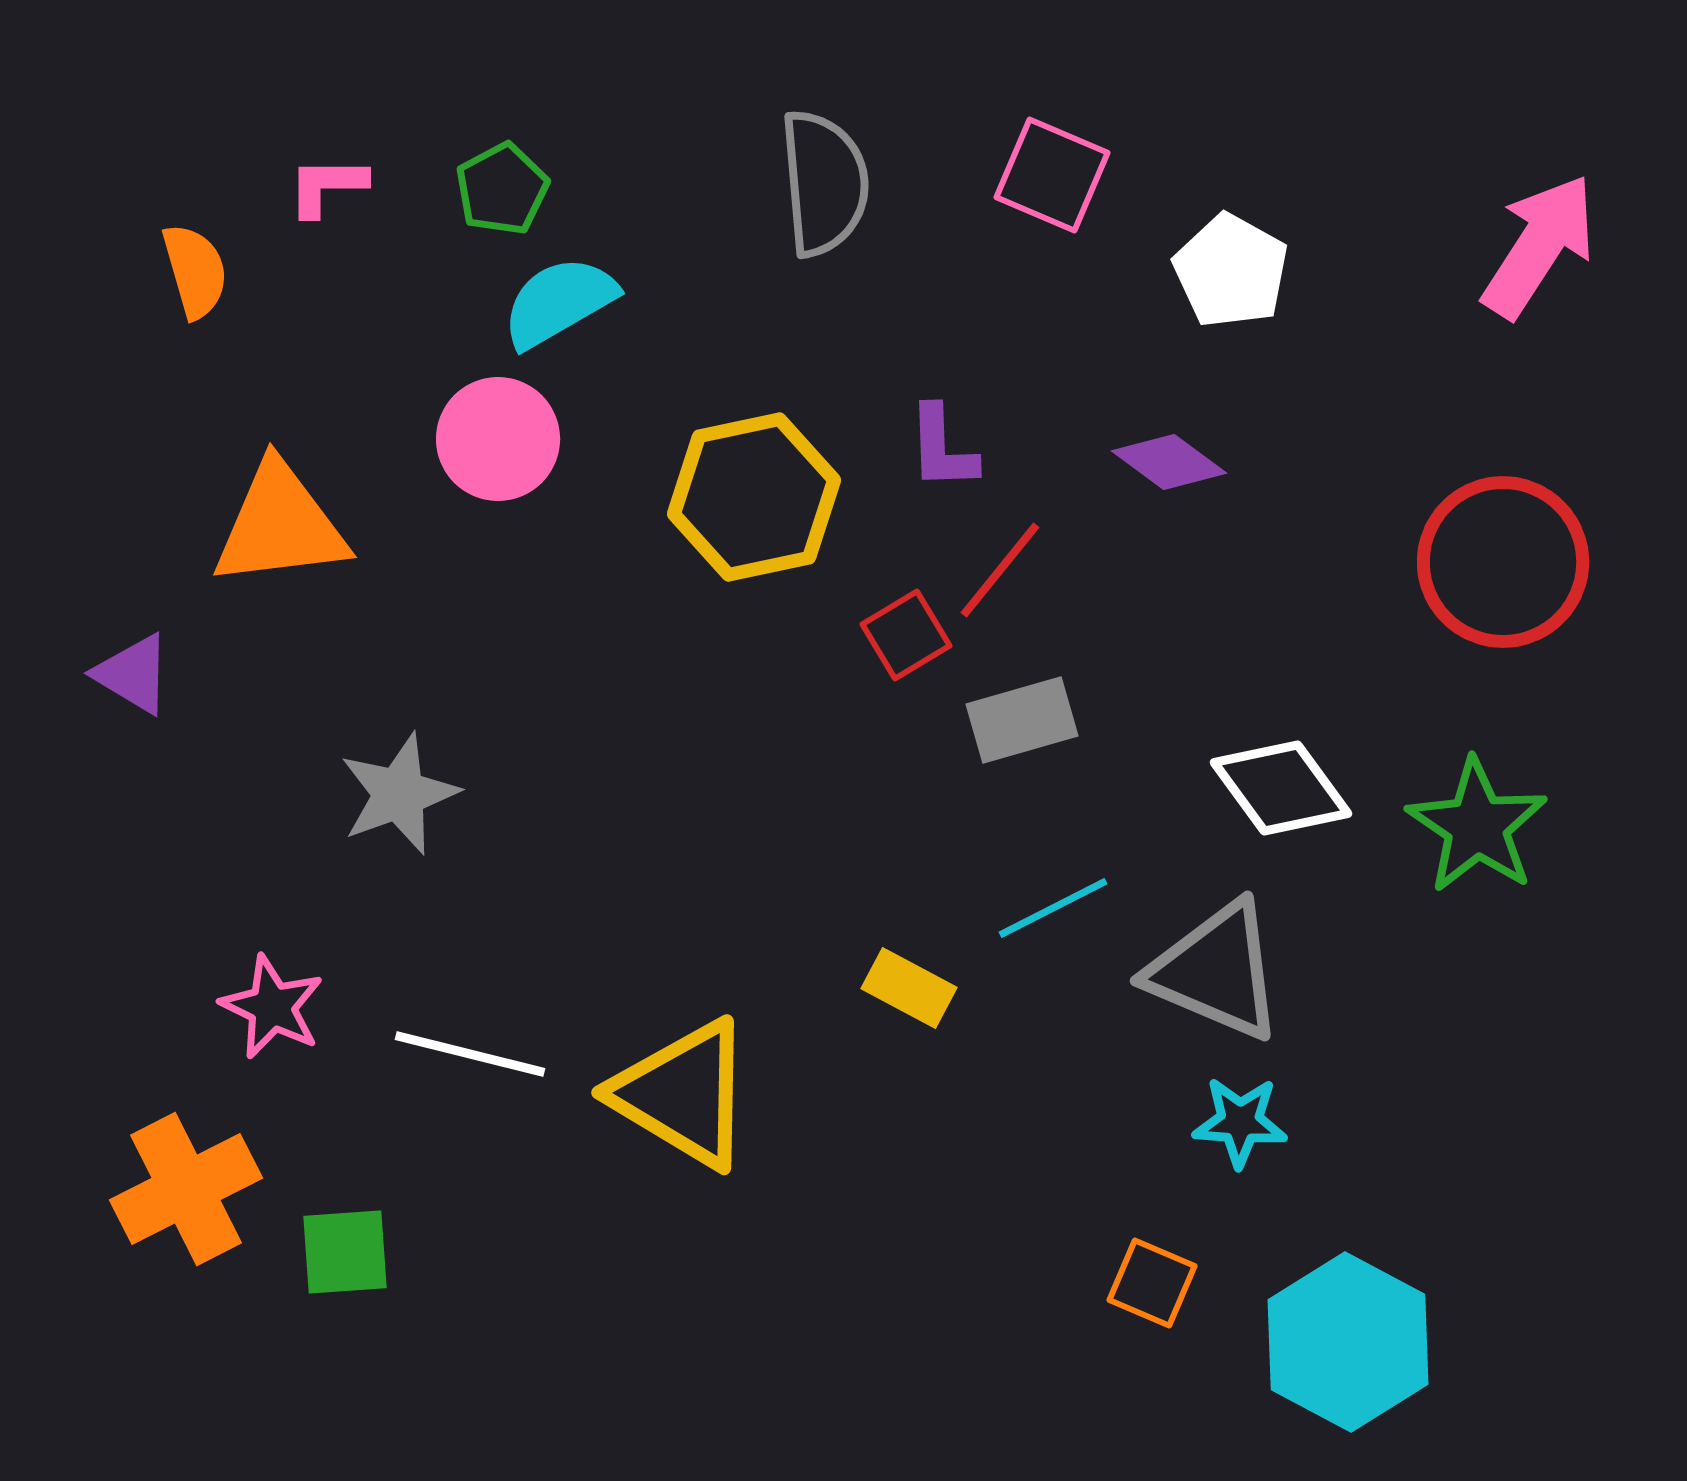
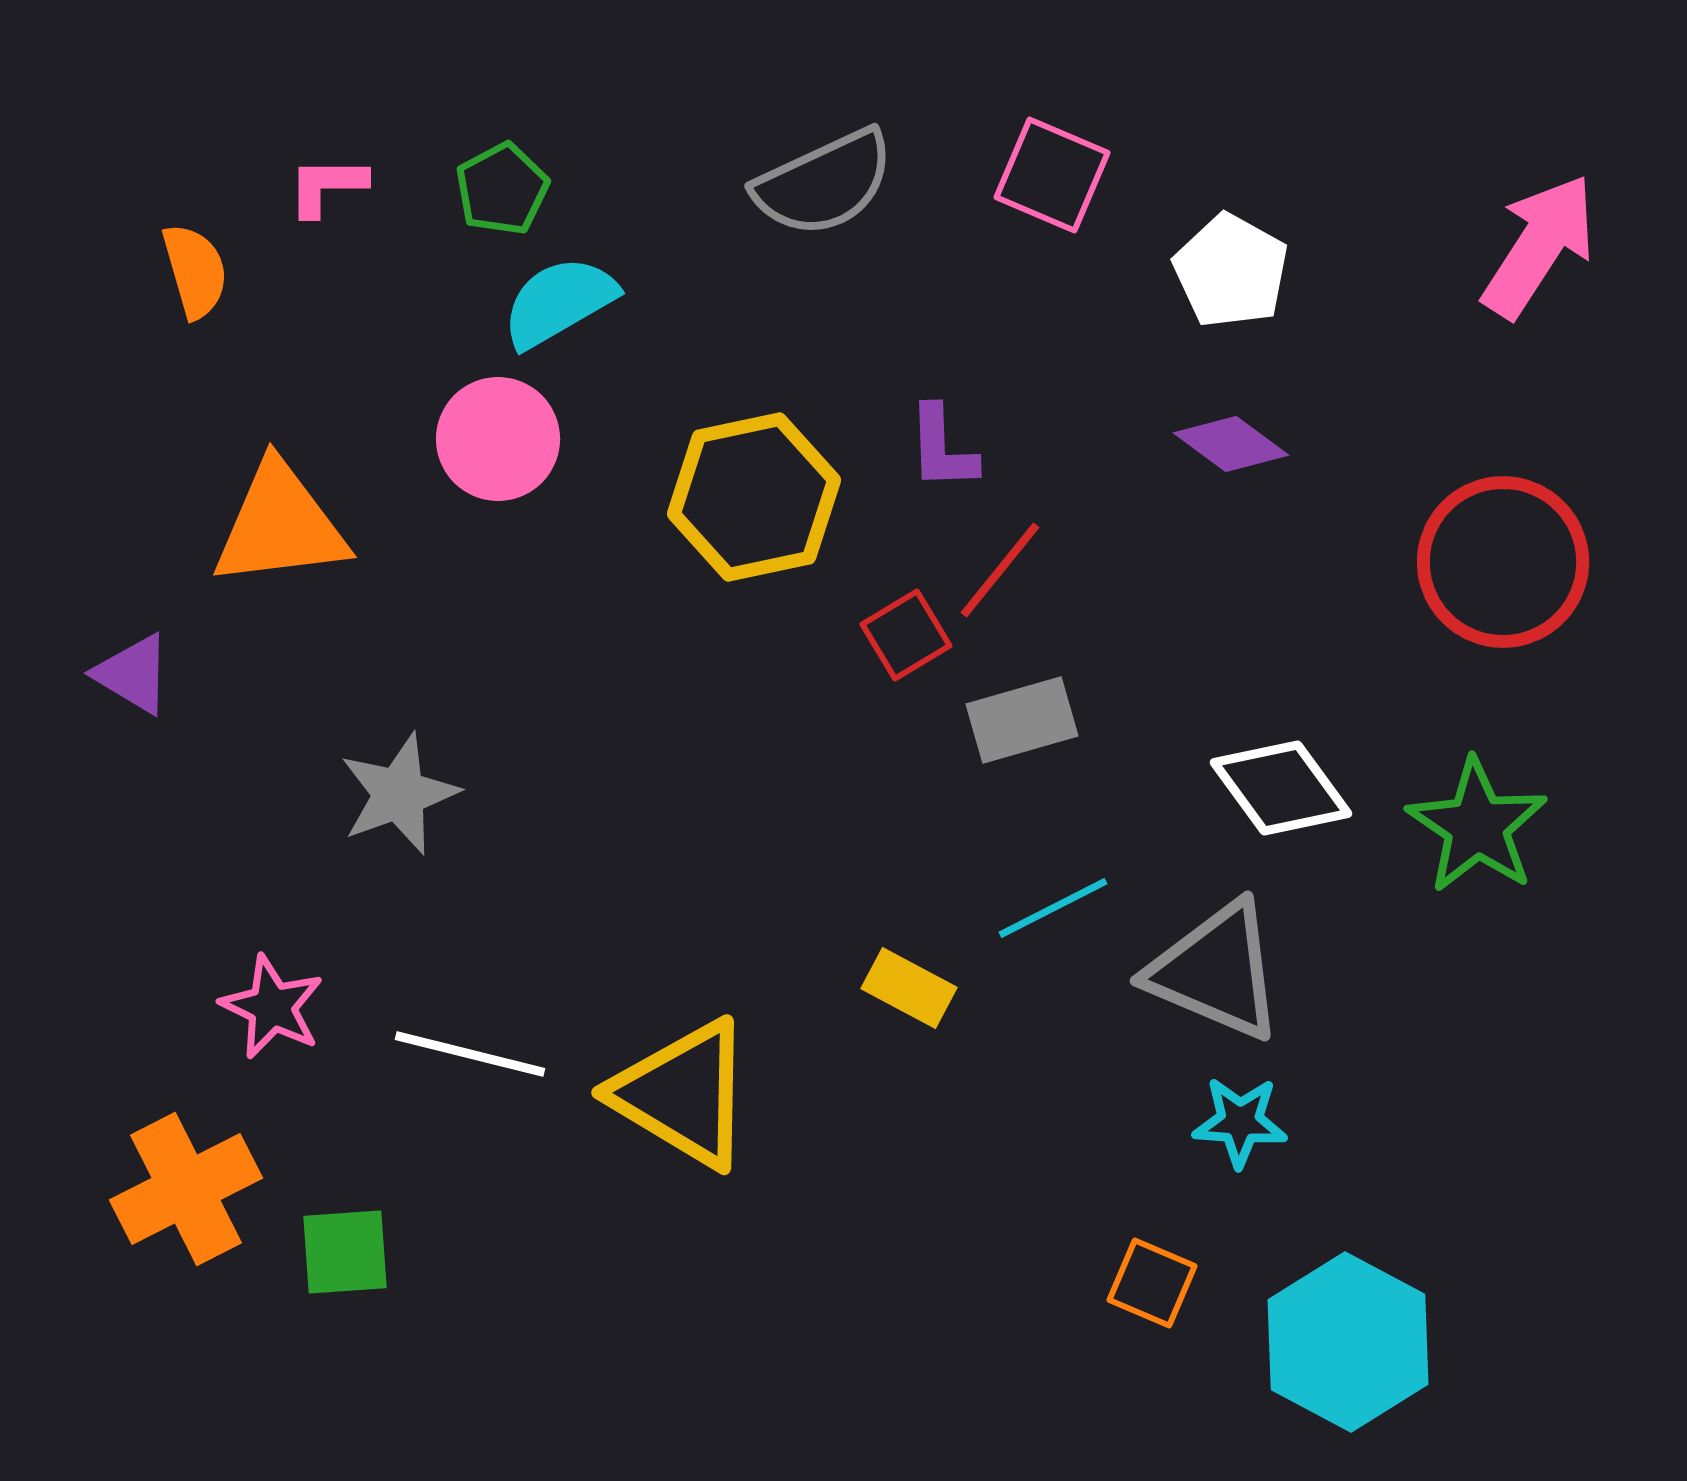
gray semicircle: rotated 70 degrees clockwise
purple diamond: moved 62 px right, 18 px up
